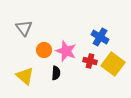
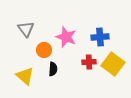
gray triangle: moved 2 px right, 1 px down
blue cross: rotated 36 degrees counterclockwise
pink star: moved 14 px up
red cross: moved 1 px left, 1 px down; rotated 16 degrees counterclockwise
black semicircle: moved 3 px left, 4 px up
